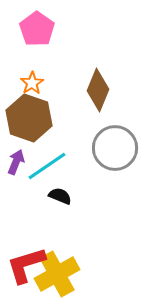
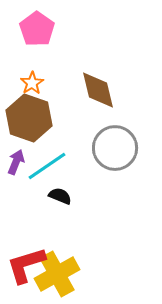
brown diamond: rotated 36 degrees counterclockwise
